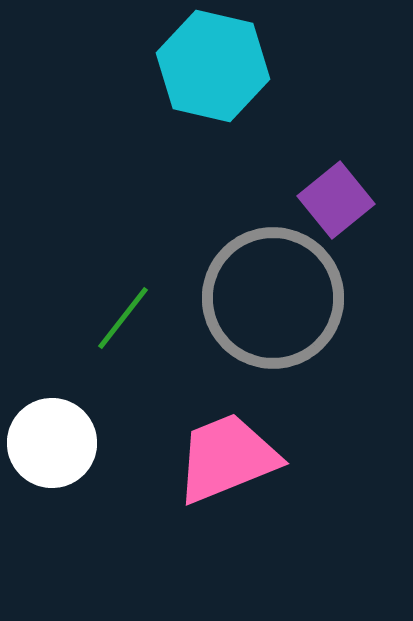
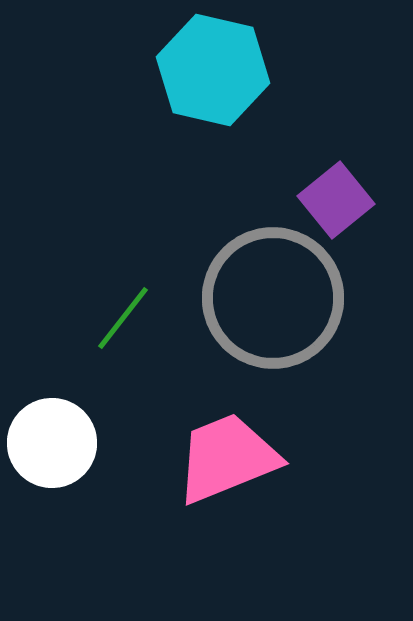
cyan hexagon: moved 4 px down
